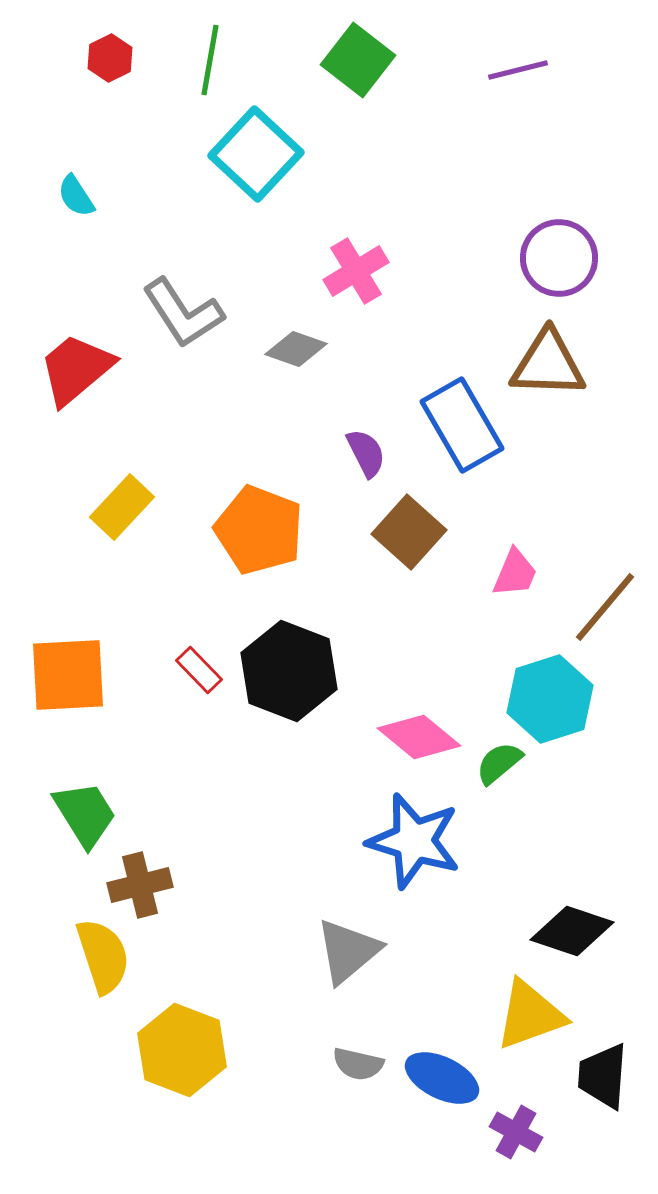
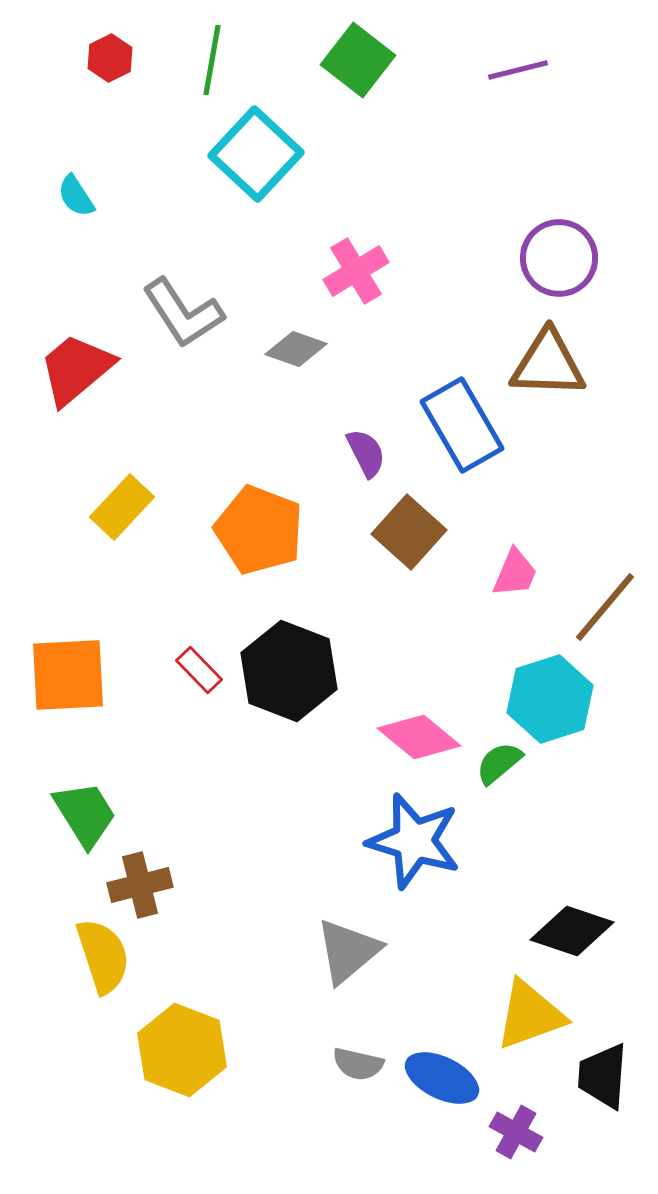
green line: moved 2 px right
